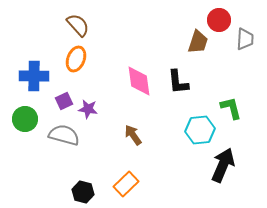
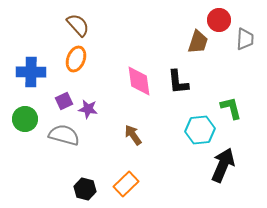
blue cross: moved 3 px left, 4 px up
black hexagon: moved 2 px right, 3 px up
